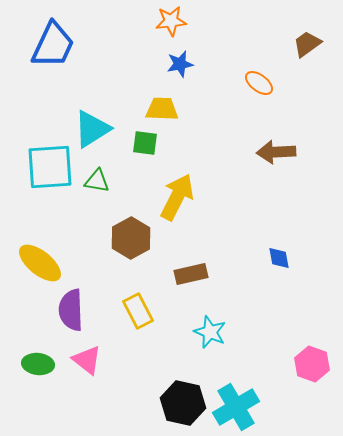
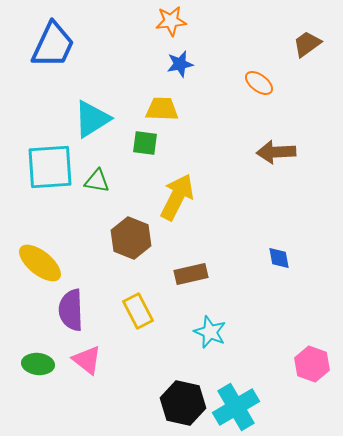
cyan triangle: moved 10 px up
brown hexagon: rotated 9 degrees counterclockwise
